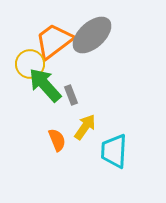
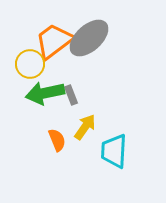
gray ellipse: moved 3 px left, 3 px down
green arrow: moved 8 px down; rotated 60 degrees counterclockwise
